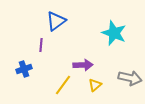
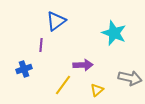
yellow triangle: moved 2 px right, 5 px down
